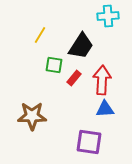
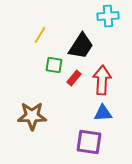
blue triangle: moved 2 px left, 4 px down
